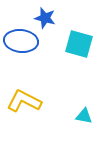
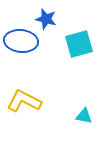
blue star: moved 1 px right, 1 px down
cyan square: rotated 32 degrees counterclockwise
